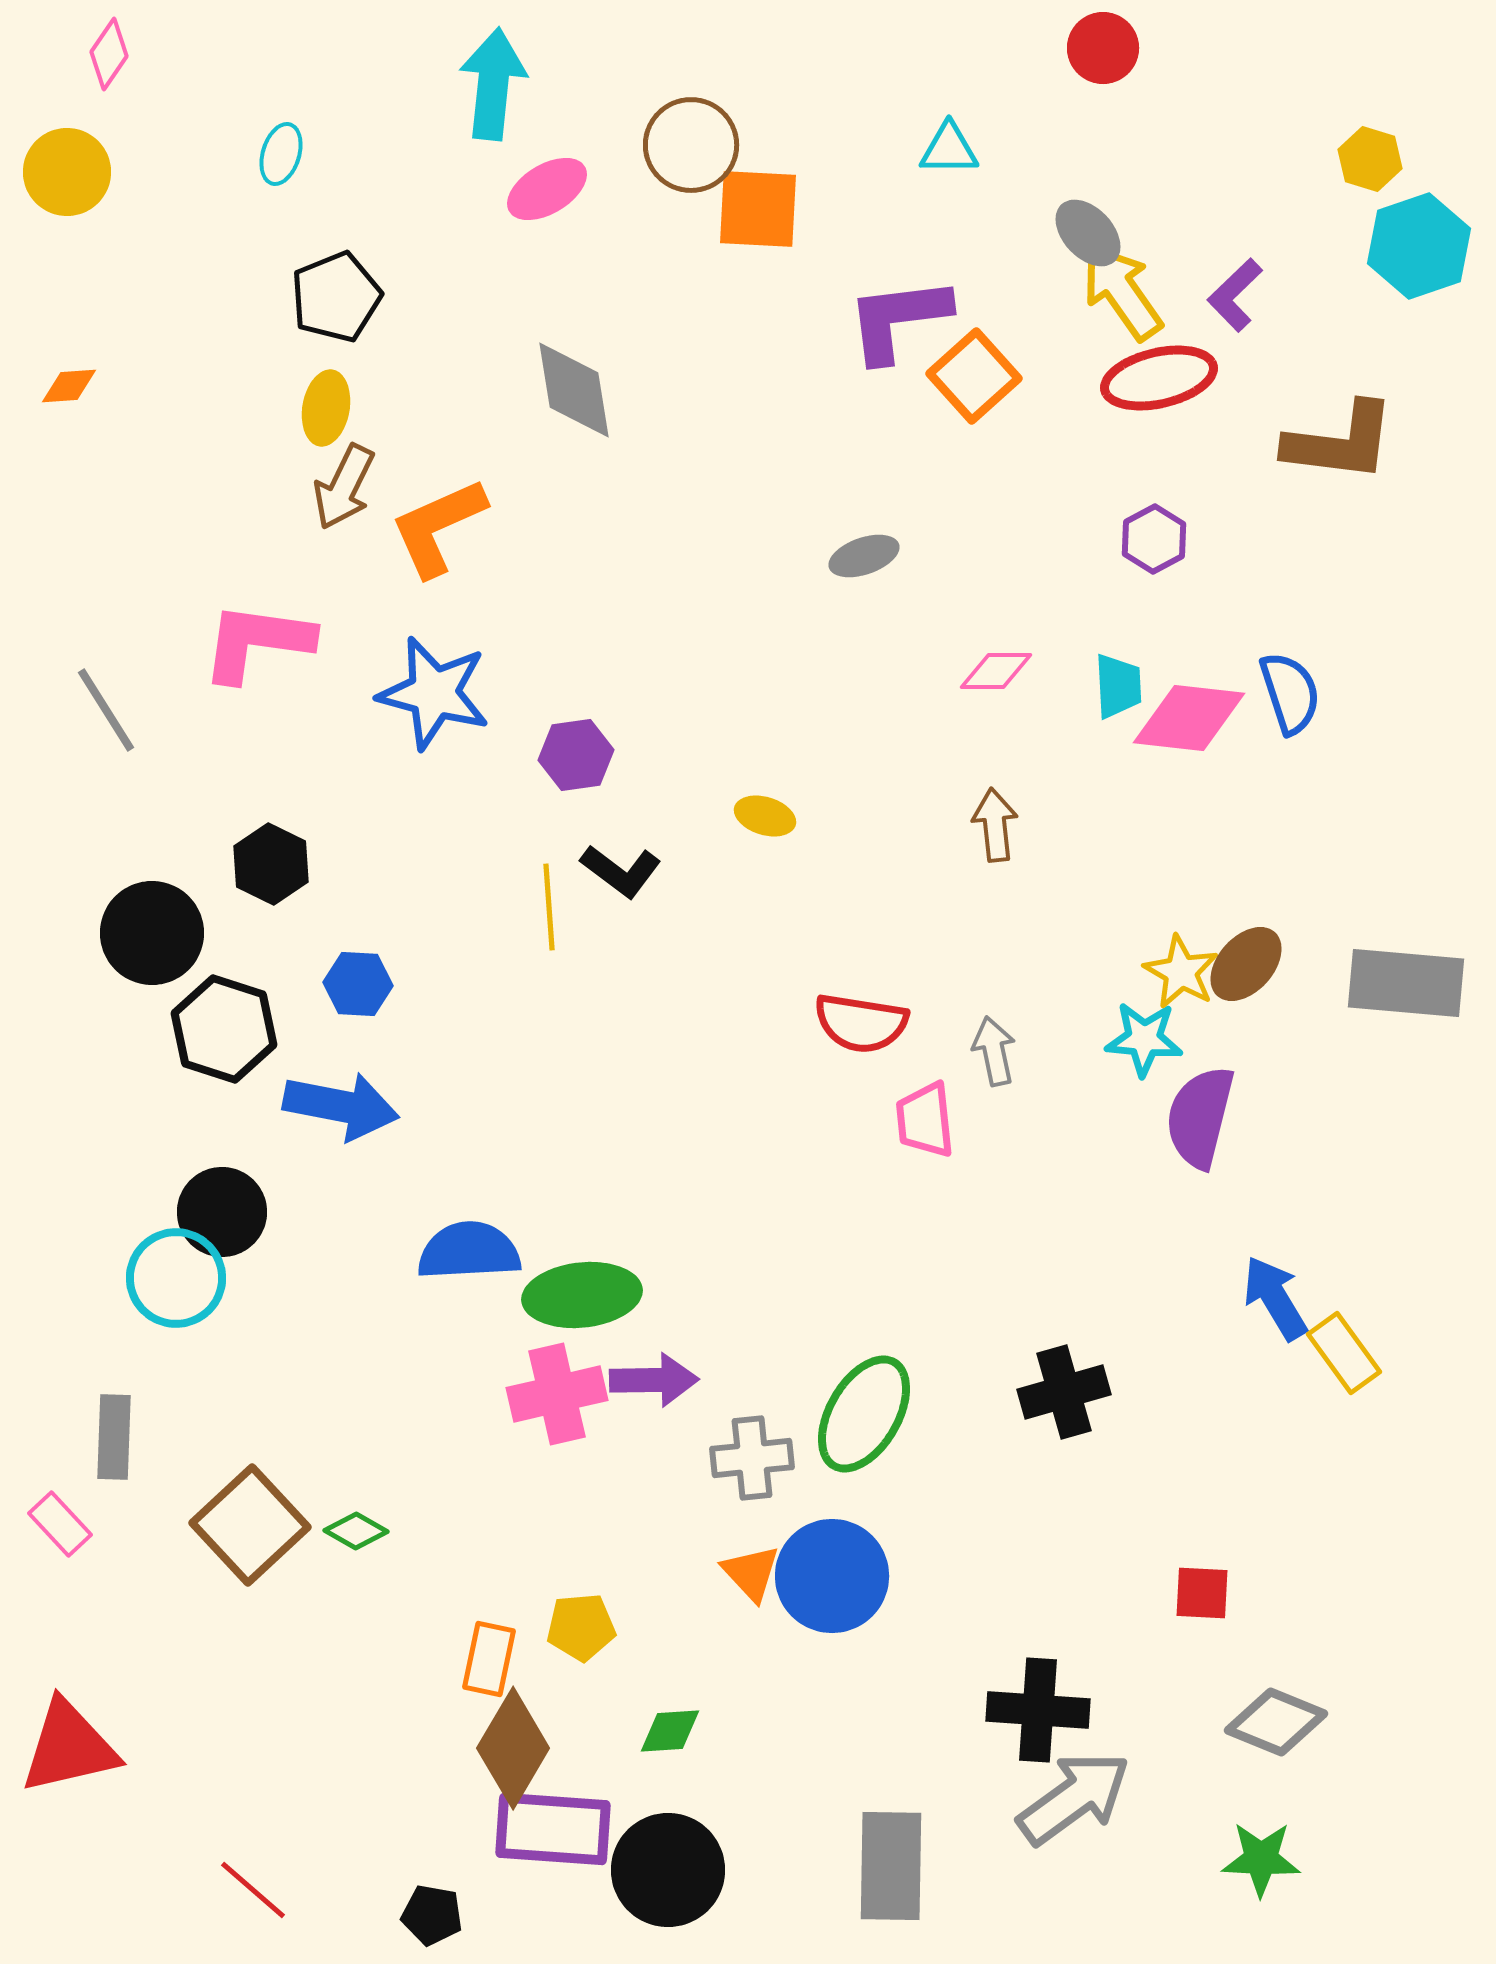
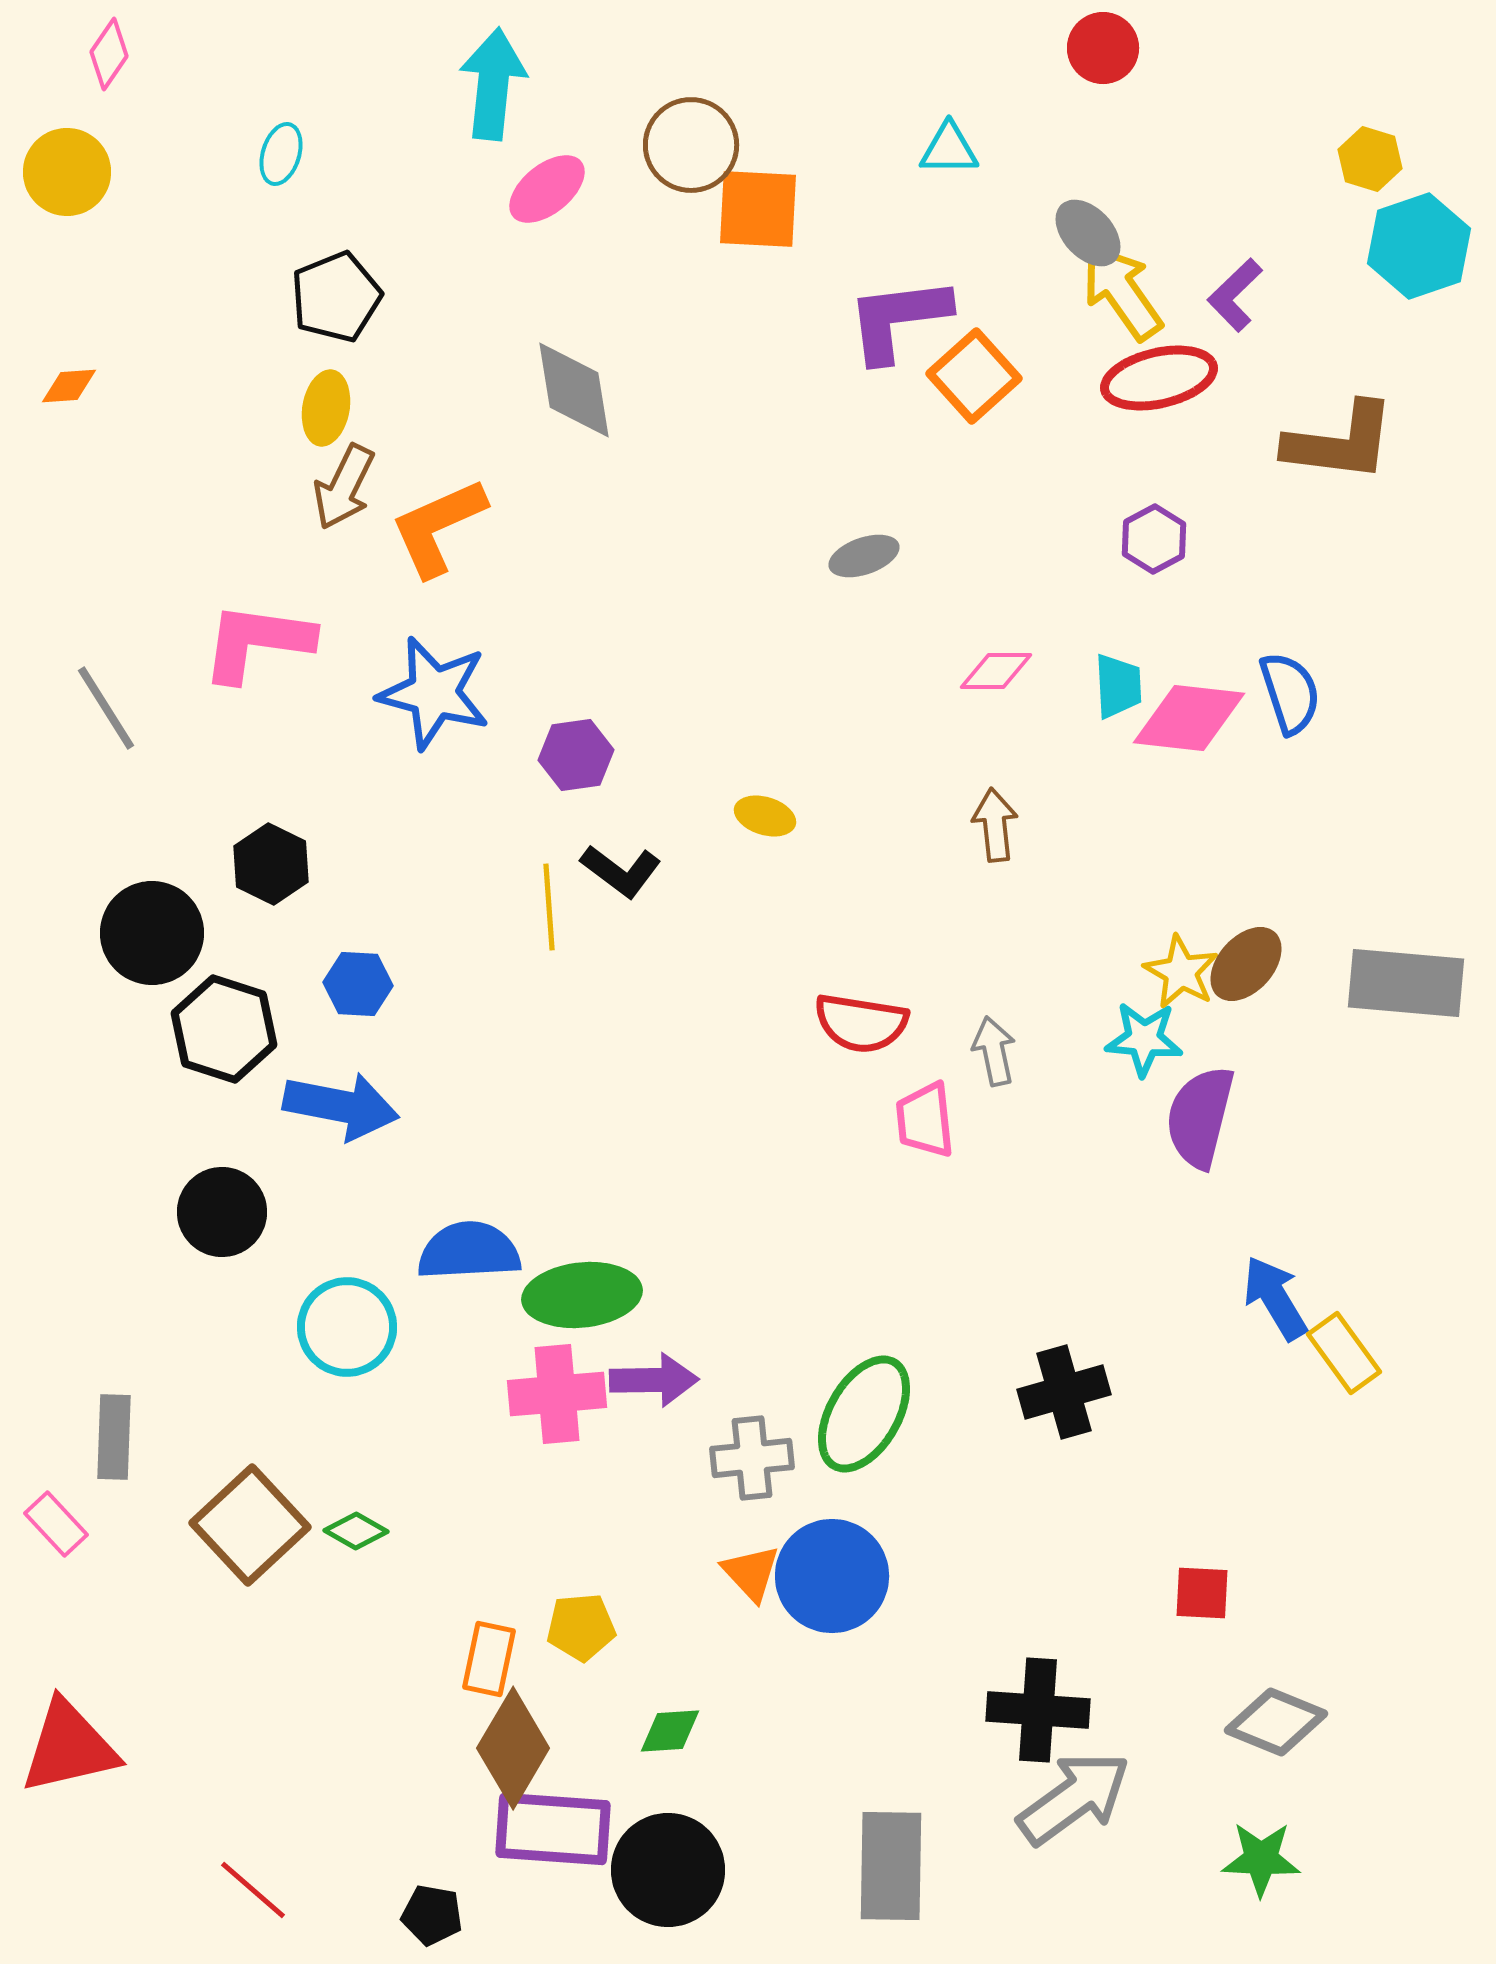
pink ellipse at (547, 189): rotated 8 degrees counterclockwise
gray line at (106, 710): moved 2 px up
cyan circle at (176, 1278): moved 171 px right, 49 px down
pink cross at (557, 1394): rotated 8 degrees clockwise
pink rectangle at (60, 1524): moved 4 px left
